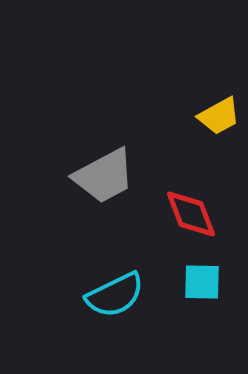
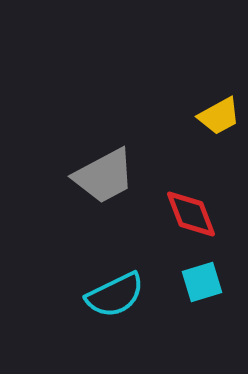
cyan square: rotated 18 degrees counterclockwise
